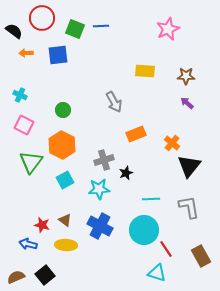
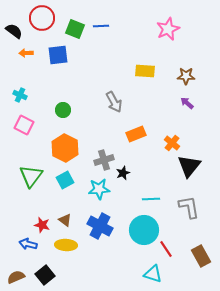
orange hexagon: moved 3 px right, 3 px down
green triangle: moved 14 px down
black star: moved 3 px left
cyan triangle: moved 4 px left, 1 px down
